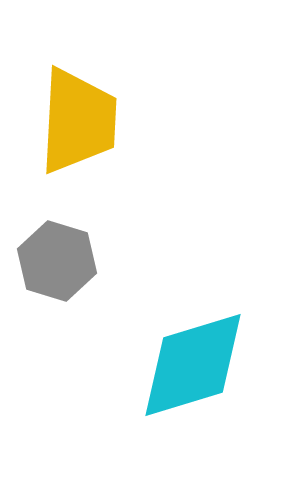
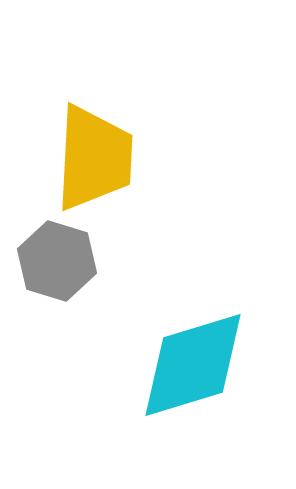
yellow trapezoid: moved 16 px right, 37 px down
